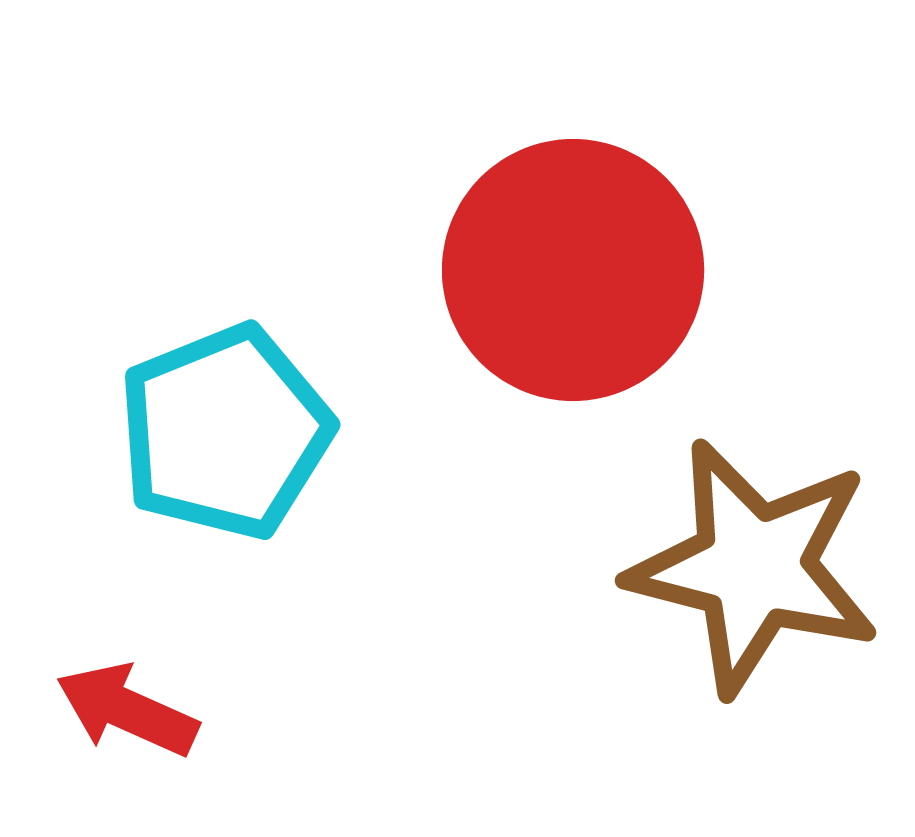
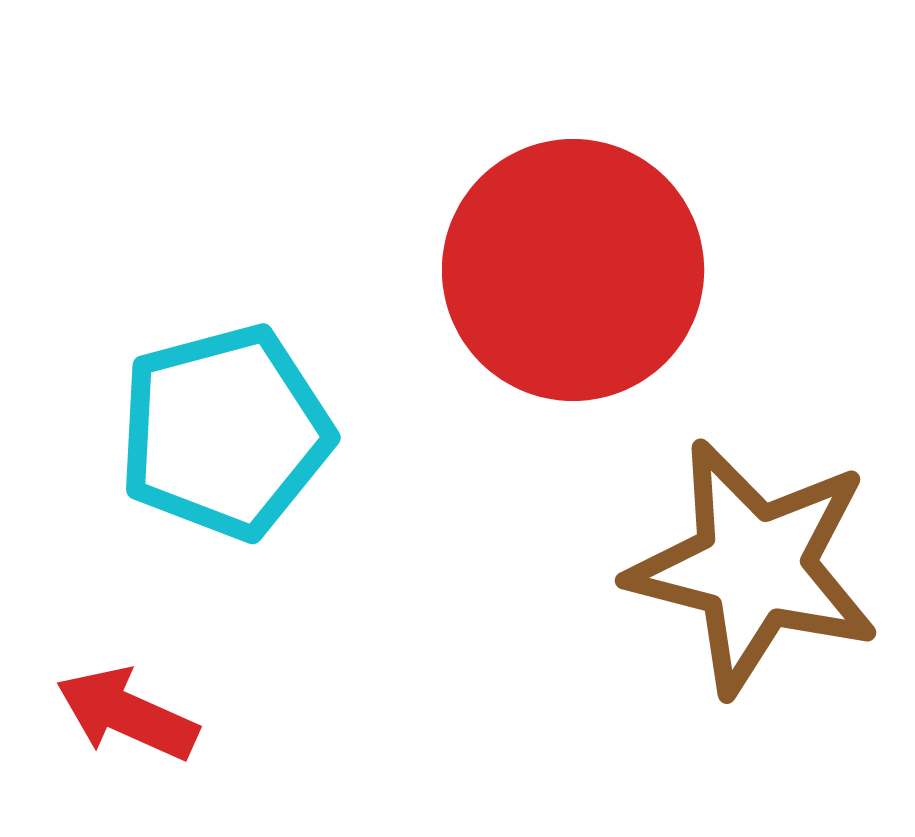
cyan pentagon: rotated 7 degrees clockwise
red arrow: moved 4 px down
